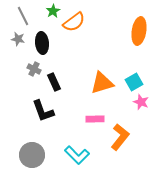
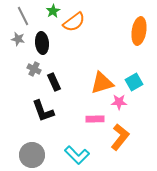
pink star: moved 22 px left; rotated 21 degrees counterclockwise
